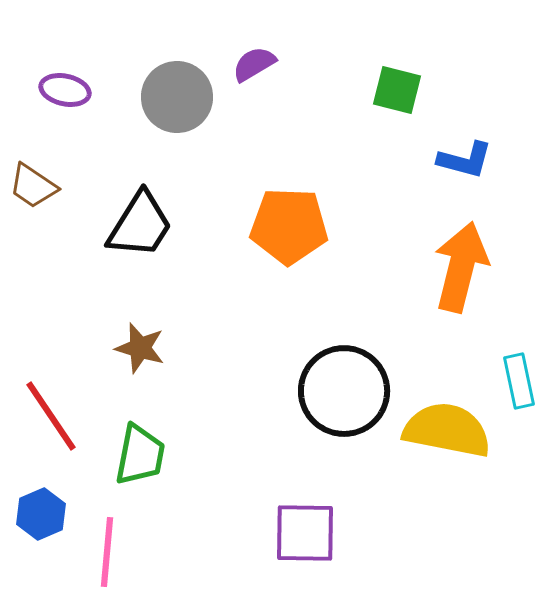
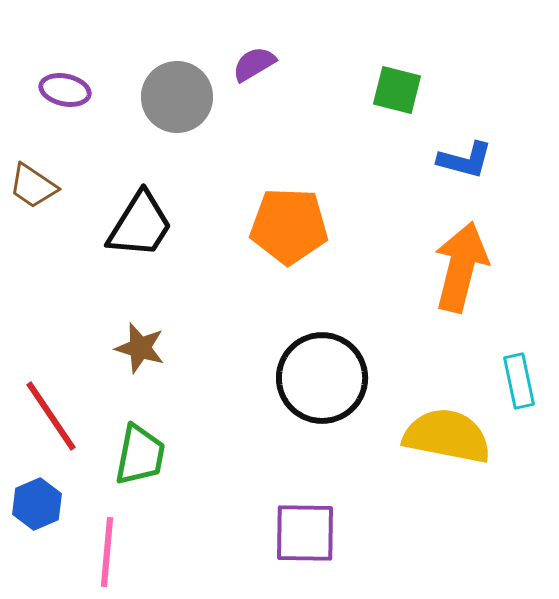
black circle: moved 22 px left, 13 px up
yellow semicircle: moved 6 px down
blue hexagon: moved 4 px left, 10 px up
